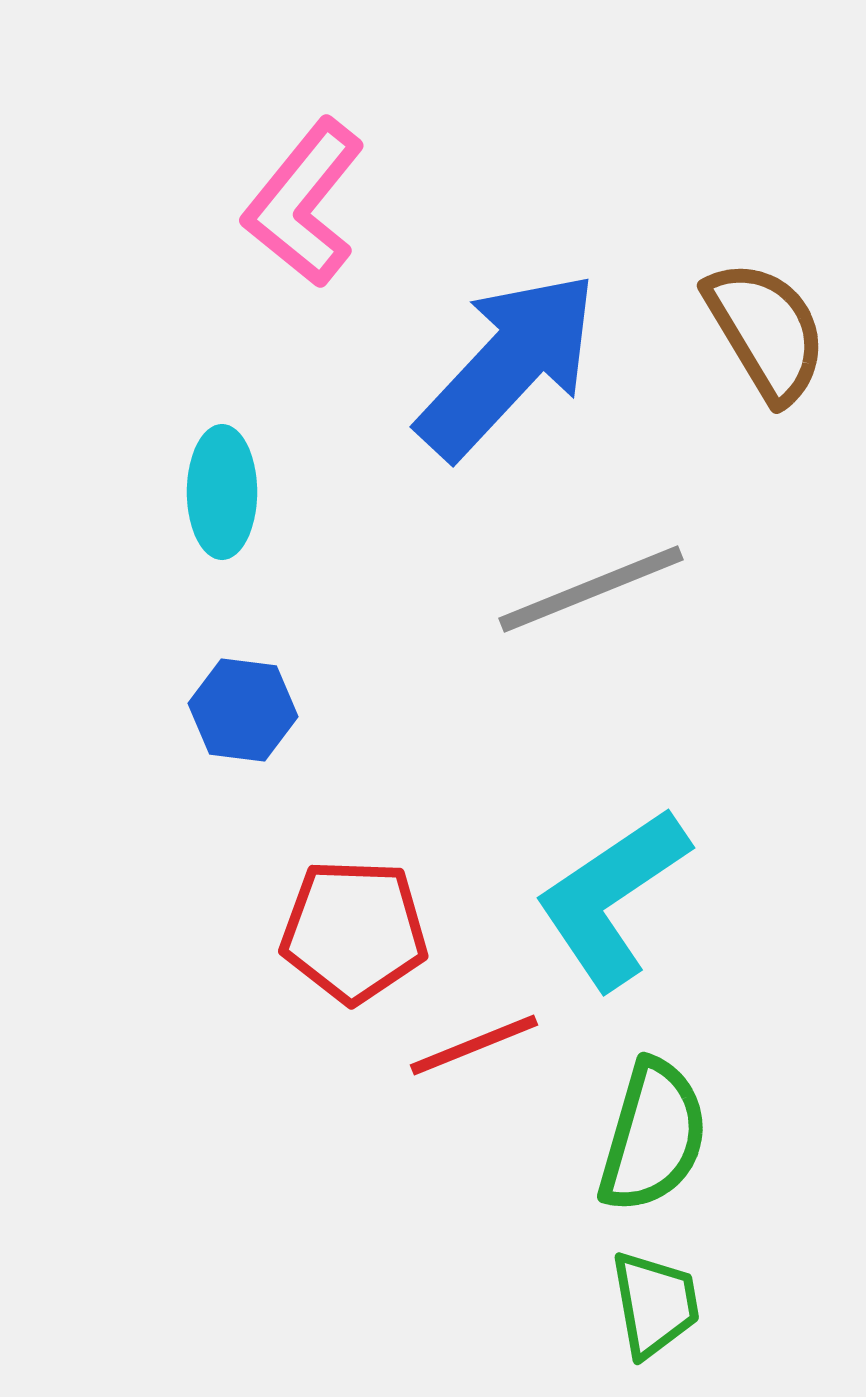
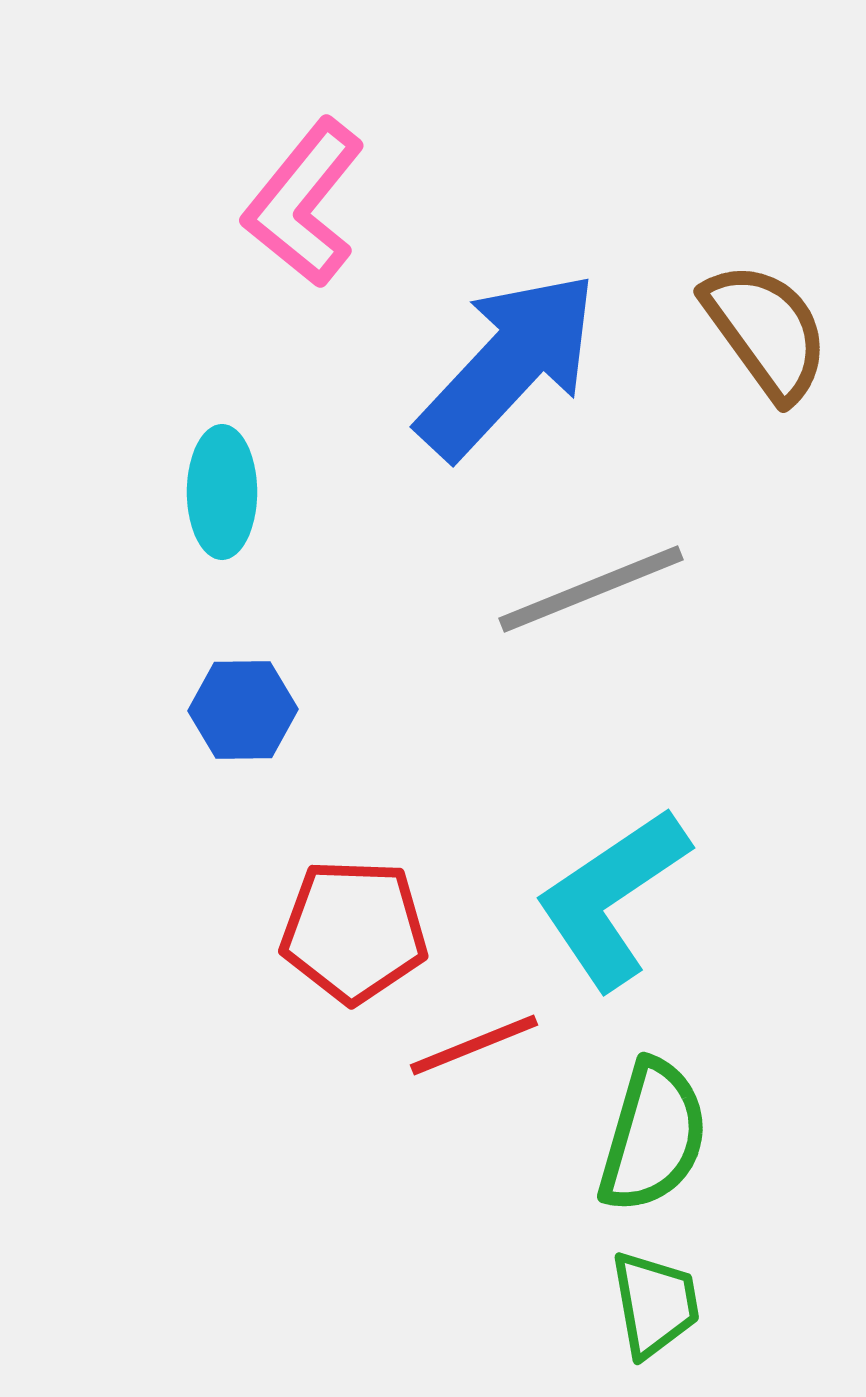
brown semicircle: rotated 5 degrees counterclockwise
blue hexagon: rotated 8 degrees counterclockwise
